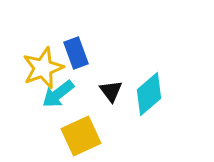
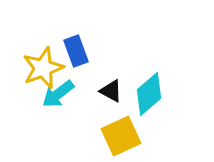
blue rectangle: moved 2 px up
black triangle: rotated 25 degrees counterclockwise
yellow square: moved 40 px right
